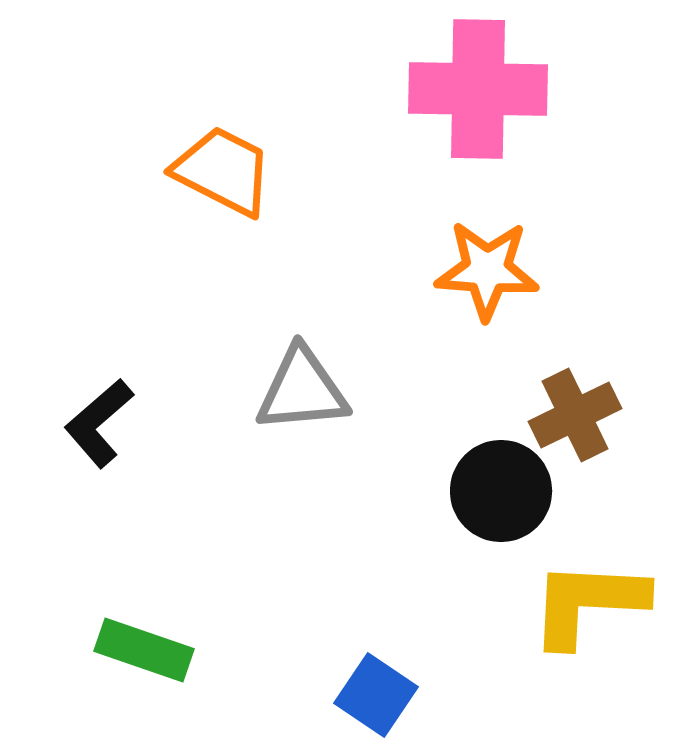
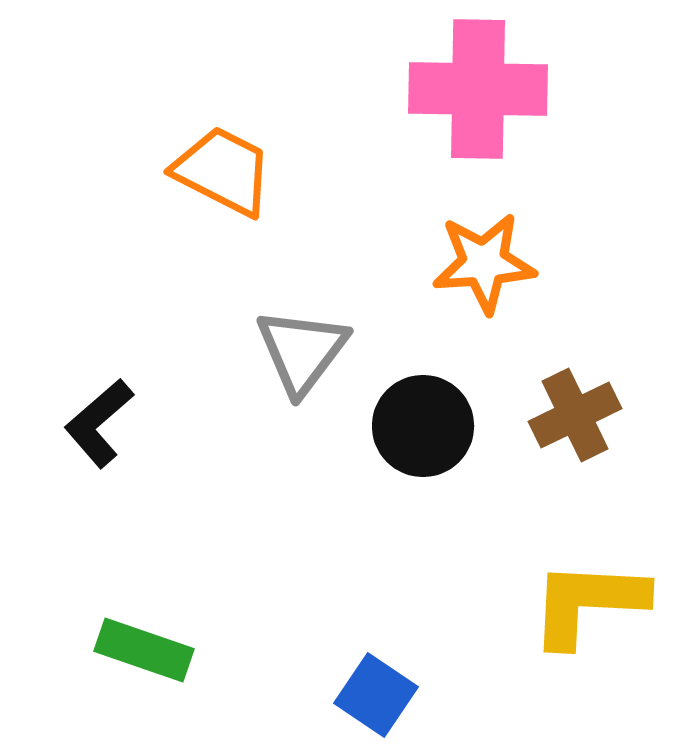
orange star: moved 3 px left, 7 px up; rotated 8 degrees counterclockwise
gray triangle: moved 39 px up; rotated 48 degrees counterclockwise
black circle: moved 78 px left, 65 px up
